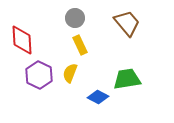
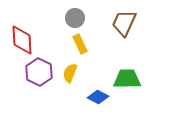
brown trapezoid: moved 3 px left; rotated 116 degrees counterclockwise
yellow rectangle: moved 1 px up
purple hexagon: moved 3 px up
green trapezoid: rotated 8 degrees clockwise
